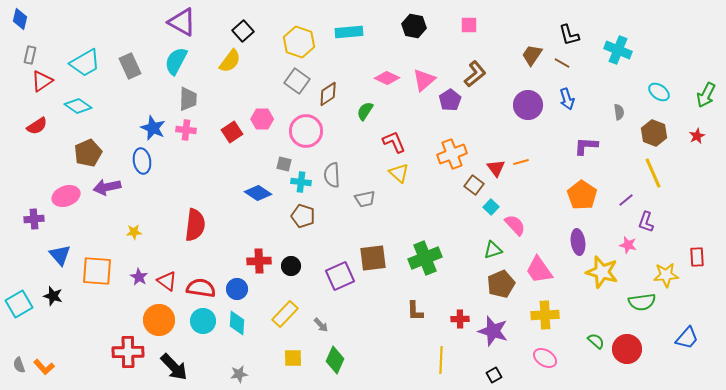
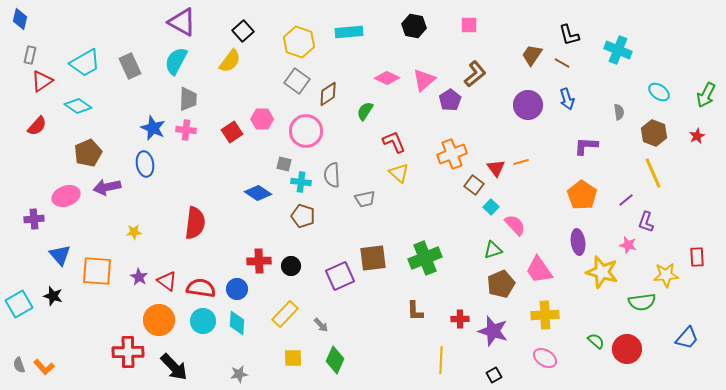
red semicircle at (37, 126): rotated 15 degrees counterclockwise
blue ellipse at (142, 161): moved 3 px right, 3 px down
red semicircle at (195, 225): moved 2 px up
